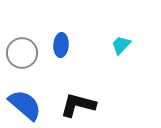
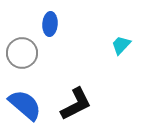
blue ellipse: moved 11 px left, 21 px up
black L-shape: moved 2 px left, 1 px up; rotated 138 degrees clockwise
